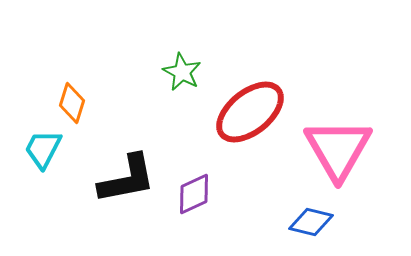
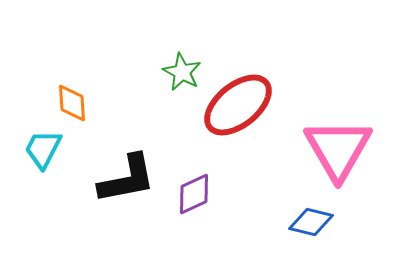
orange diamond: rotated 21 degrees counterclockwise
red ellipse: moved 12 px left, 7 px up
